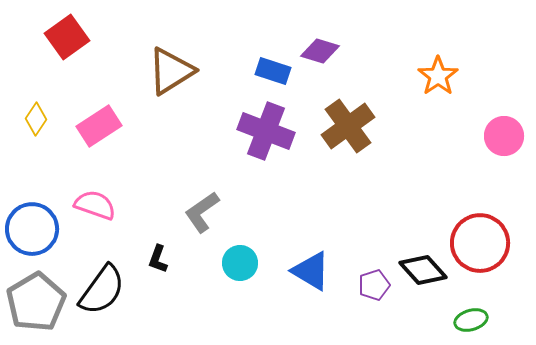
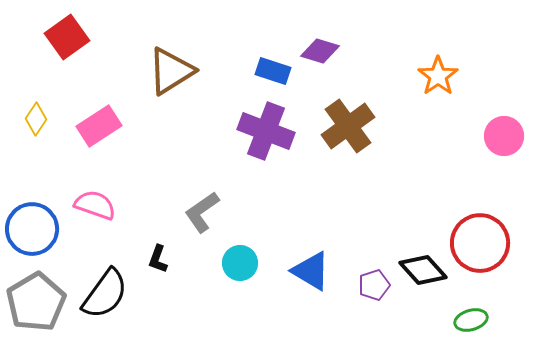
black semicircle: moved 3 px right, 4 px down
